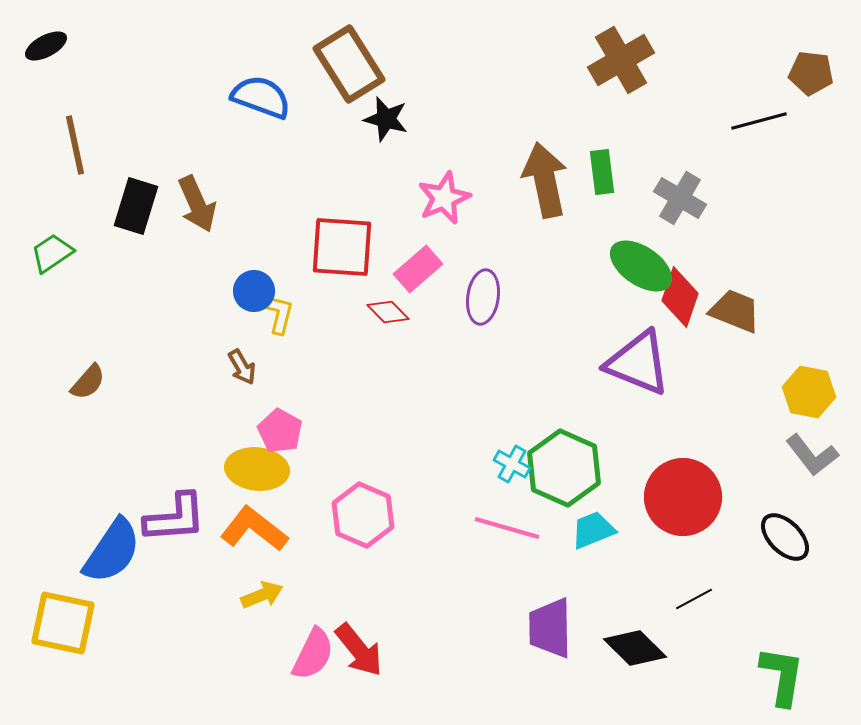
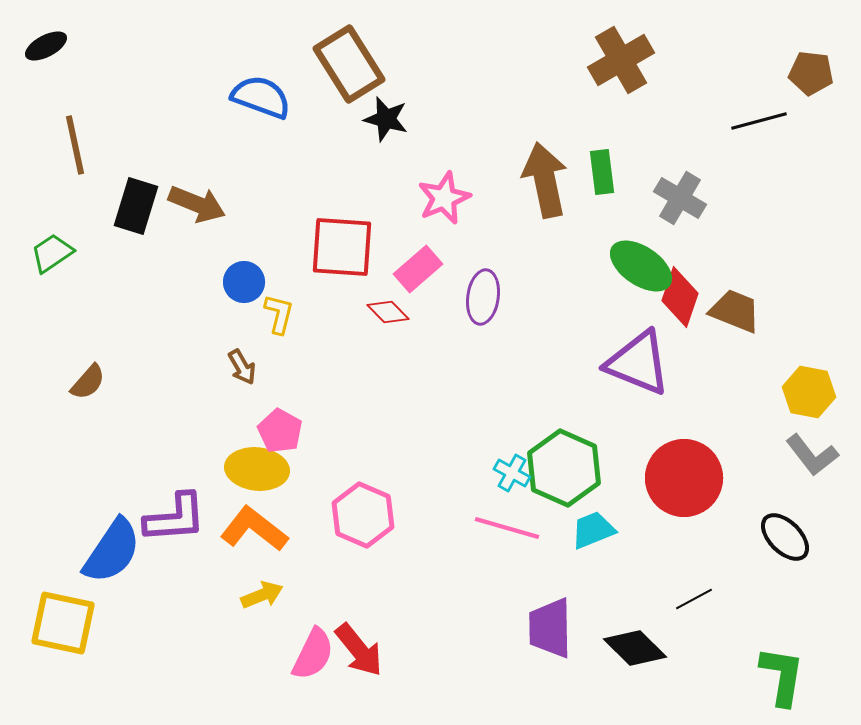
brown arrow at (197, 204): rotated 44 degrees counterclockwise
blue circle at (254, 291): moved 10 px left, 9 px up
cyan cross at (512, 464): moved 9 px down
red circle at (683, 497): moved 1 px right, 19 px up
